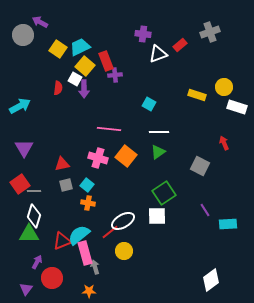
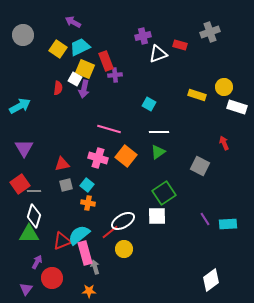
purple arrow at (40, 22): moved 33 px right
purple cross at (143, 34): moved 2 px down; rotated 21 degrees counterclockwise
red rectangle at (180, 45): rotated 56 degrees clockwise
yellow square at (85, 66): moved 3 px down; rotated 18 degrees counterclockwise
purple arrow at (84, 89): rotated 12 degrees clockwise
pink line at (109, 129): rotated 10 degrees clockwise
purple line at (205, 210): moved 9 px down
yellow circle at (124, 251): moved 2 px up
